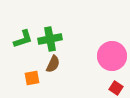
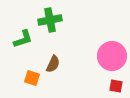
green cross: moved 19 px up
orange square: rotated 28 degrees clockwise
red square: moved 2 px up; rotated 24 degrees counterclockwise
